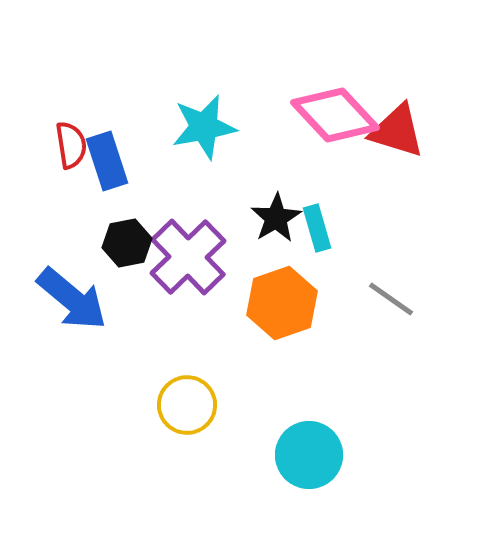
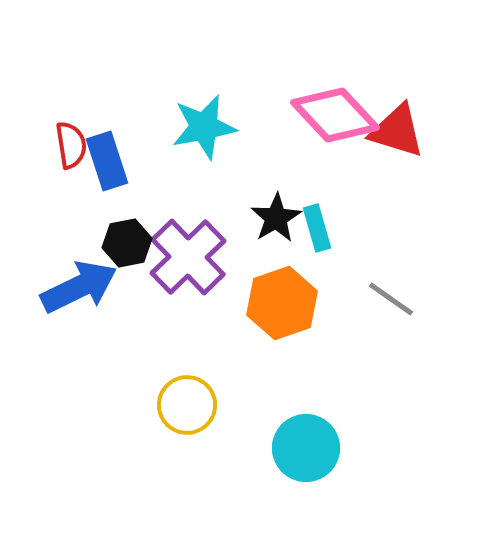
blue arrow: moved 7 px right, 12 px up; rotated 66 degrees counterclockwise
cyan circle: moved 3 px left, 7 px up
